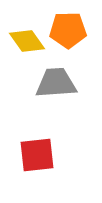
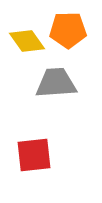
red square: moved 3 px left
